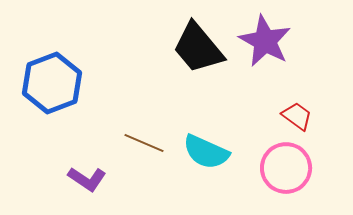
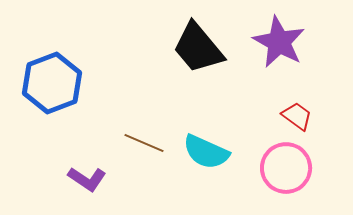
purple star: moved 14 px right, 1 px down
